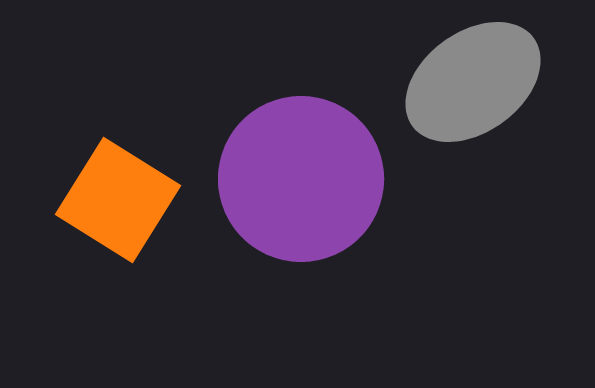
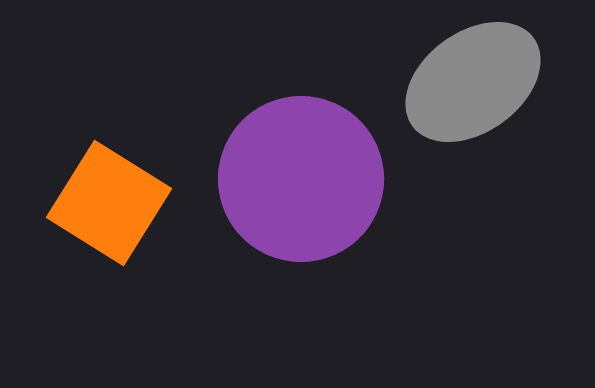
orange square: moved 9 px left, 3 px down
